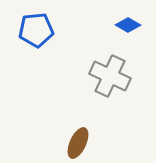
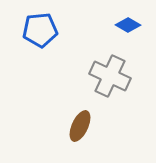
blue pentagon: moved 4 px right
brown ellipse: moved 2 px right, 17 px up
